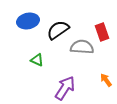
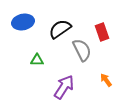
blue ellipse: moved 5 px left, 1 px down
black semicircle: moved 2 px right, 1 px up
gray semicircle: moved 3 px down; rotated 60 degrees clockwise
green triangle: rotated 24 degrees counterclockwise
purple arrow: moved 1 px left, 1 px up
